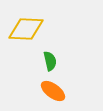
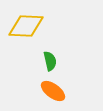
yellow diamond: moved 3 px up
